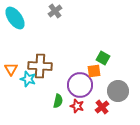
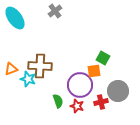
orange triangle: rotated 40 degrees clockwise
green semicircle: rotated 32 degrees counterclockwise
red cross: moved 1 px left, 5 px up; rotated 24 degrees clockwise
